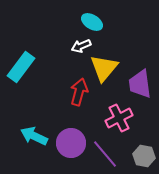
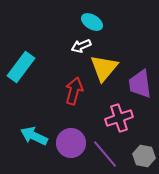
red arrow: moved 5 px left, 1 px up
pink cross: rotated 8 degrees clockwise
